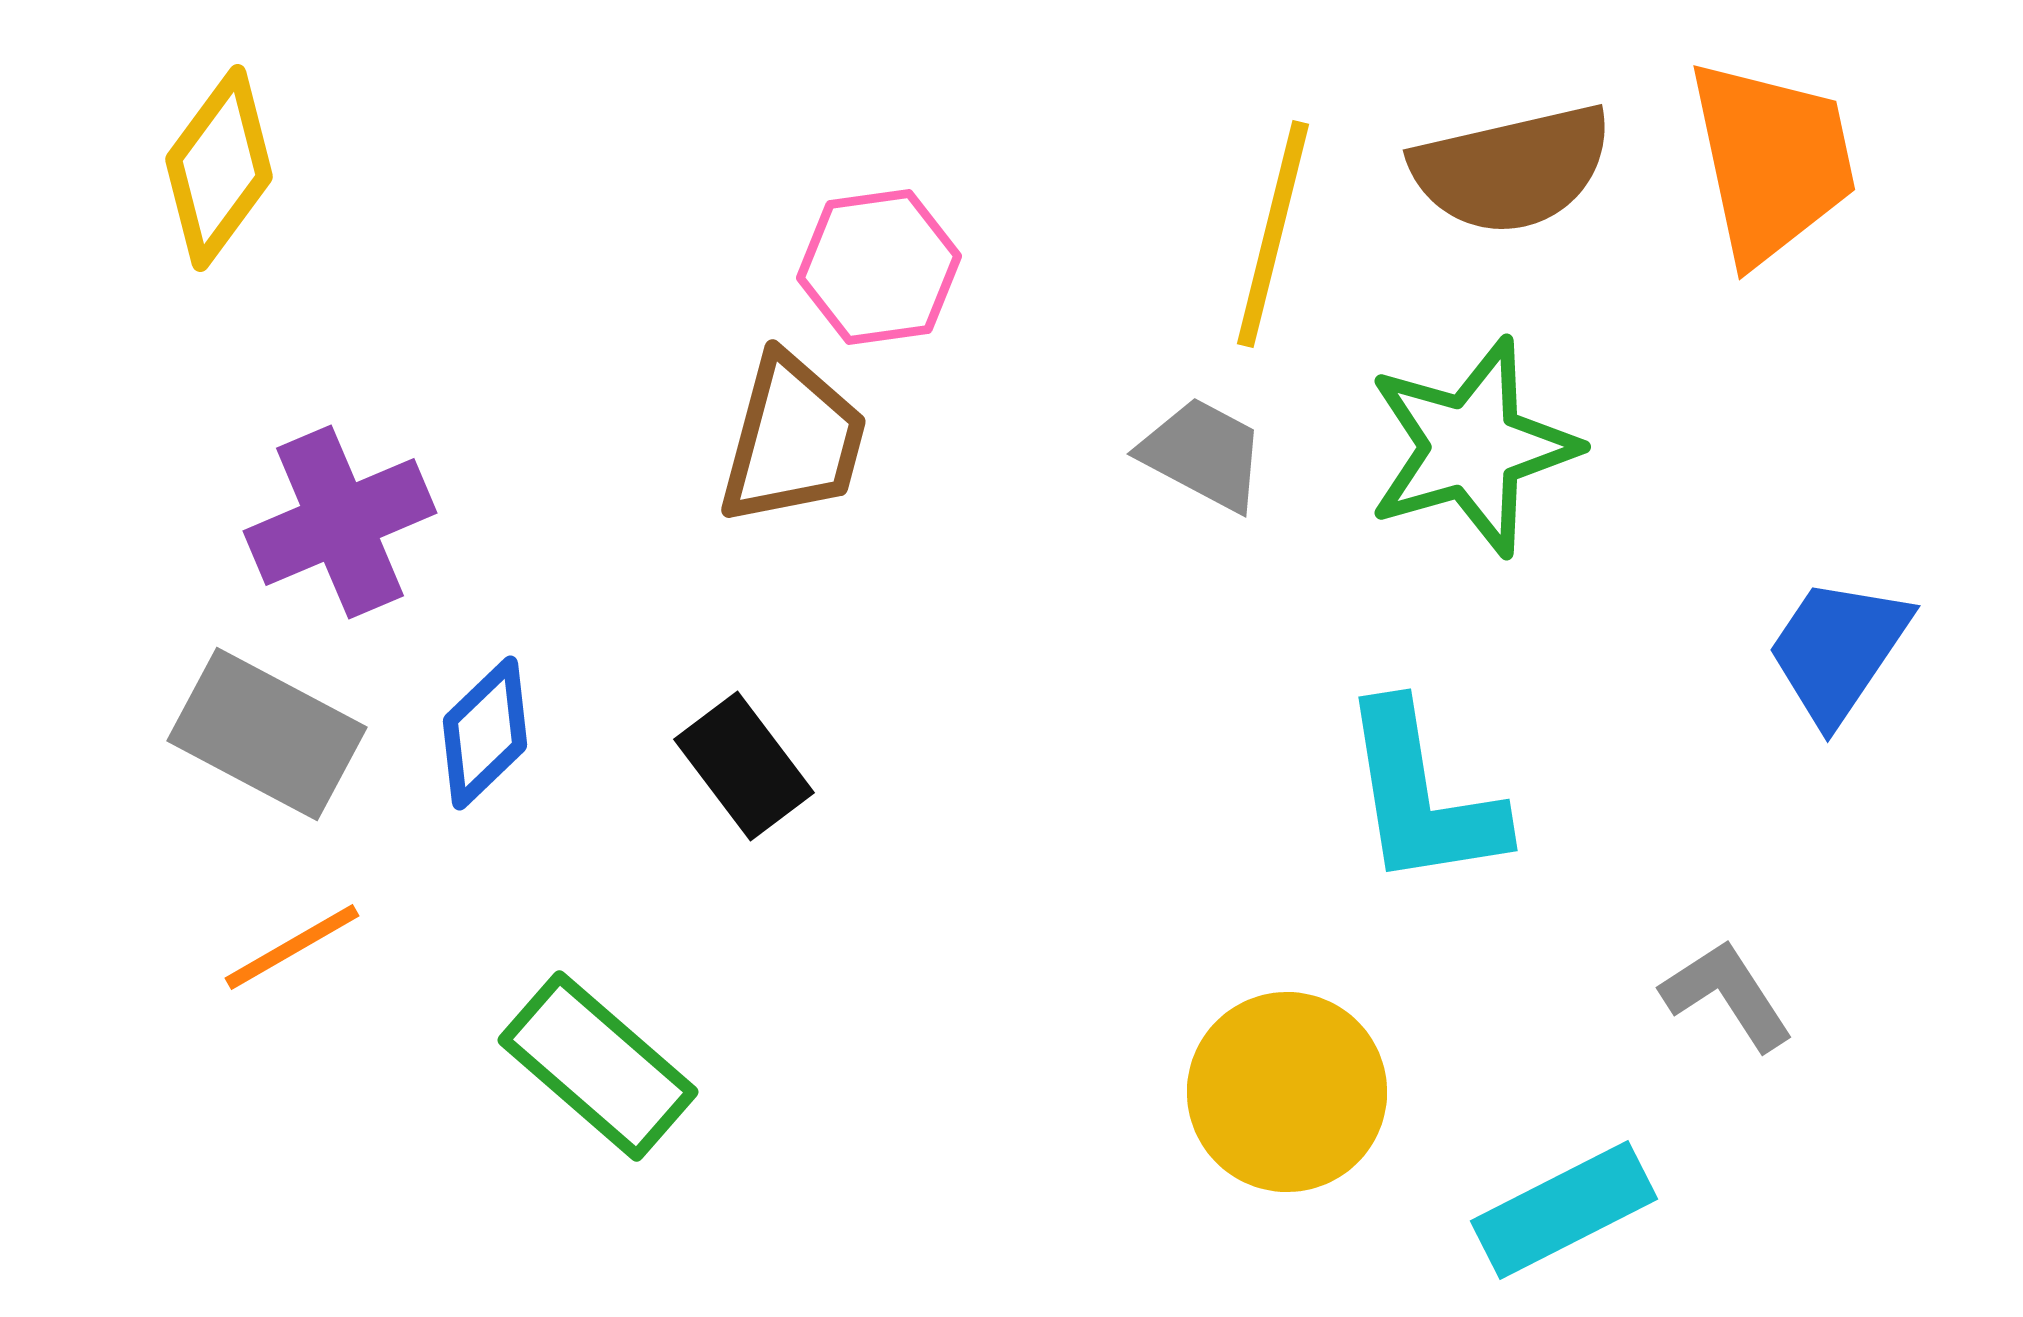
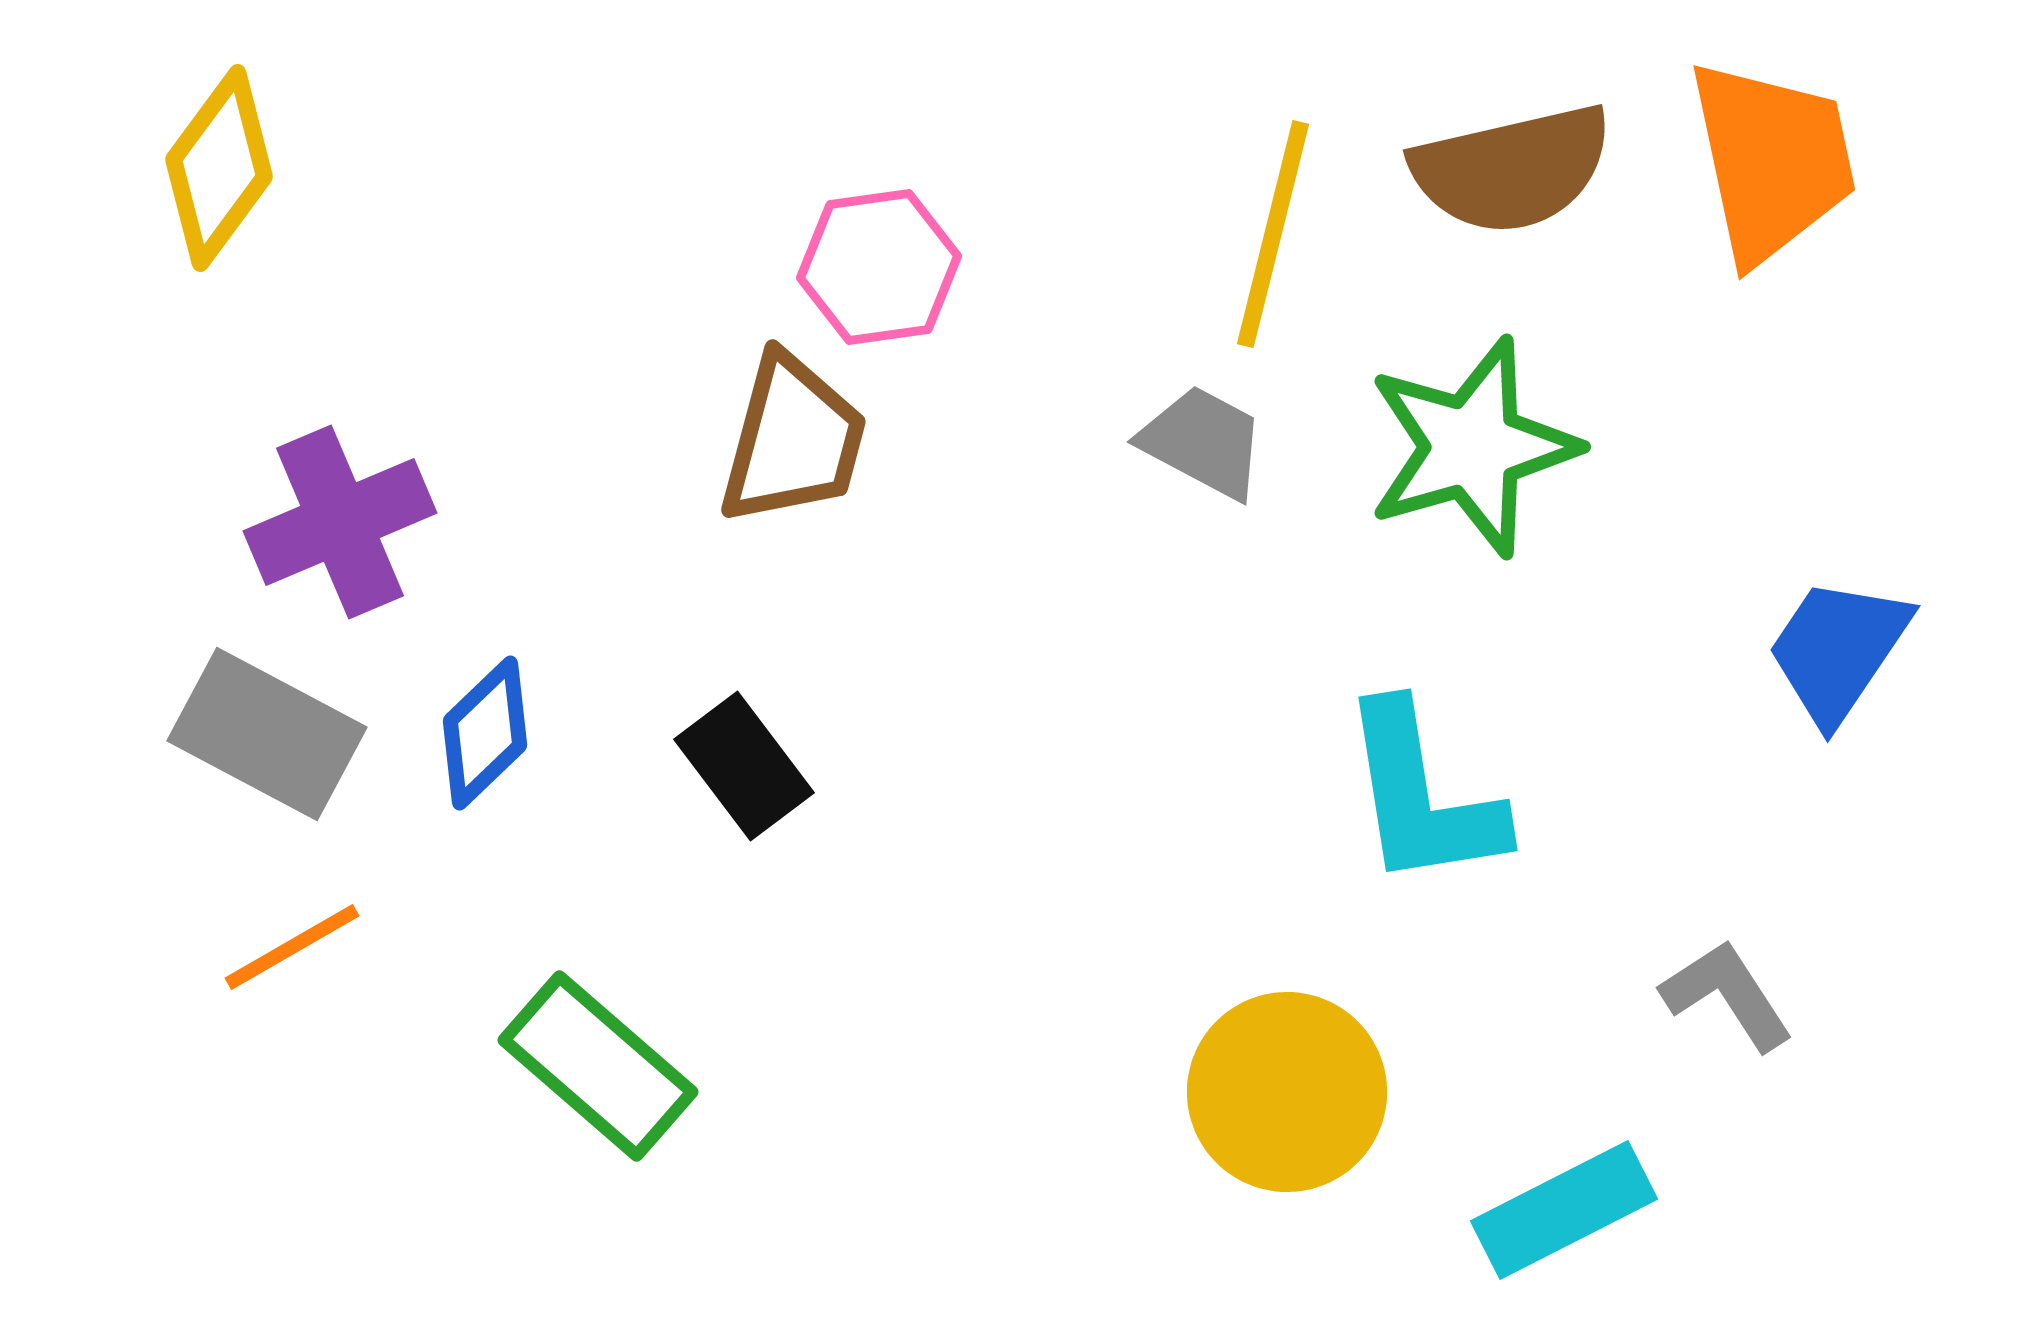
gray trapezoid: moved 12 px up
